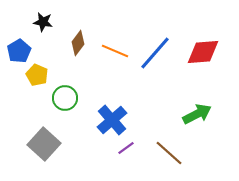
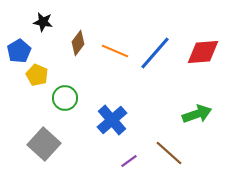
green arrow: rotated 8 degrees clockwise
purple line: moved 3 px right, 13 px down
